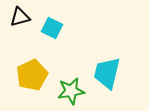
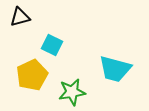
cyan square: moved 17 px down
cyan trapezoid: moved 8 px right, 4 px up; rotated 88 degrees counterclockwise
green star: moved 1 px right, 1 px down
